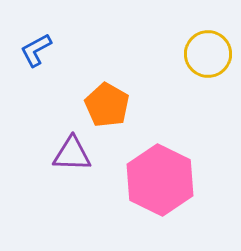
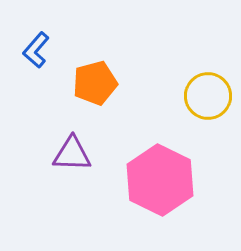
blue L-shape: rotated 21 degrees counterclockwise
yellow circle: moved 42 px down
orange pentagon: moved 12 px left, 22 px up; rotated 27 degrees clockwise
